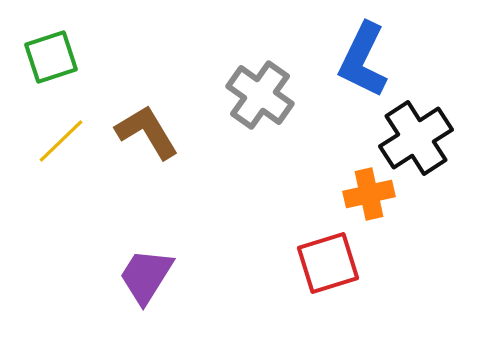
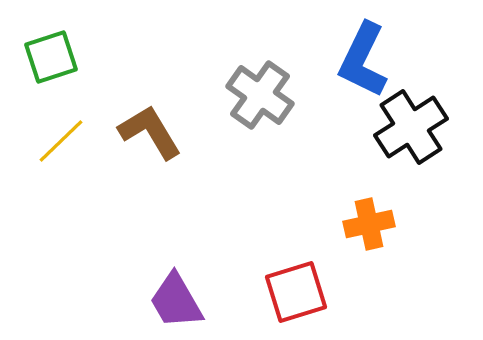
brown L-shape: moved 3 px right
black cross: moved 5 px left, 11 px up
orange cross: moved 30 px down
red square: moved 32 px left, 29 px down
purple trapezoid: moved 30 px right, 25 px down; rotated 62 degrees counterclockwise
